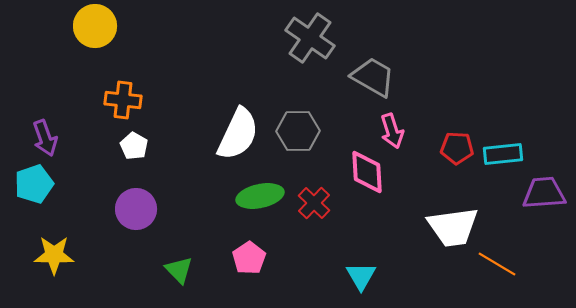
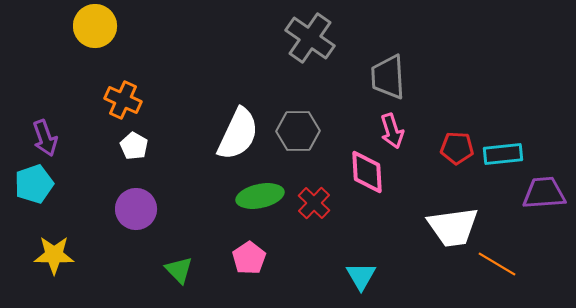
gray trapezoid: moved 15 px right; rotated 123 degrees counterclockwise
orange cross: rotated 18 degrees clockwise
